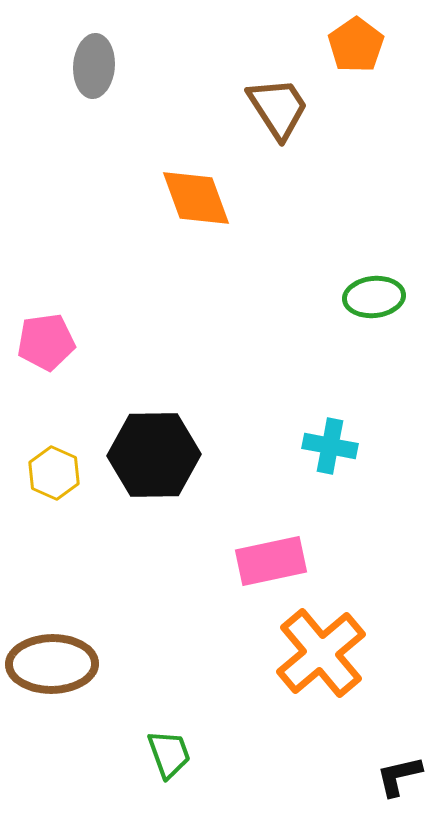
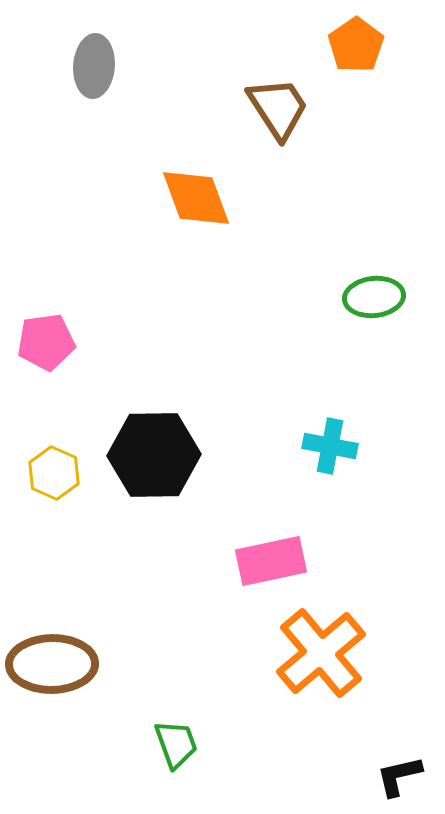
green trapezoid: moved 7 px right, 10 px up
